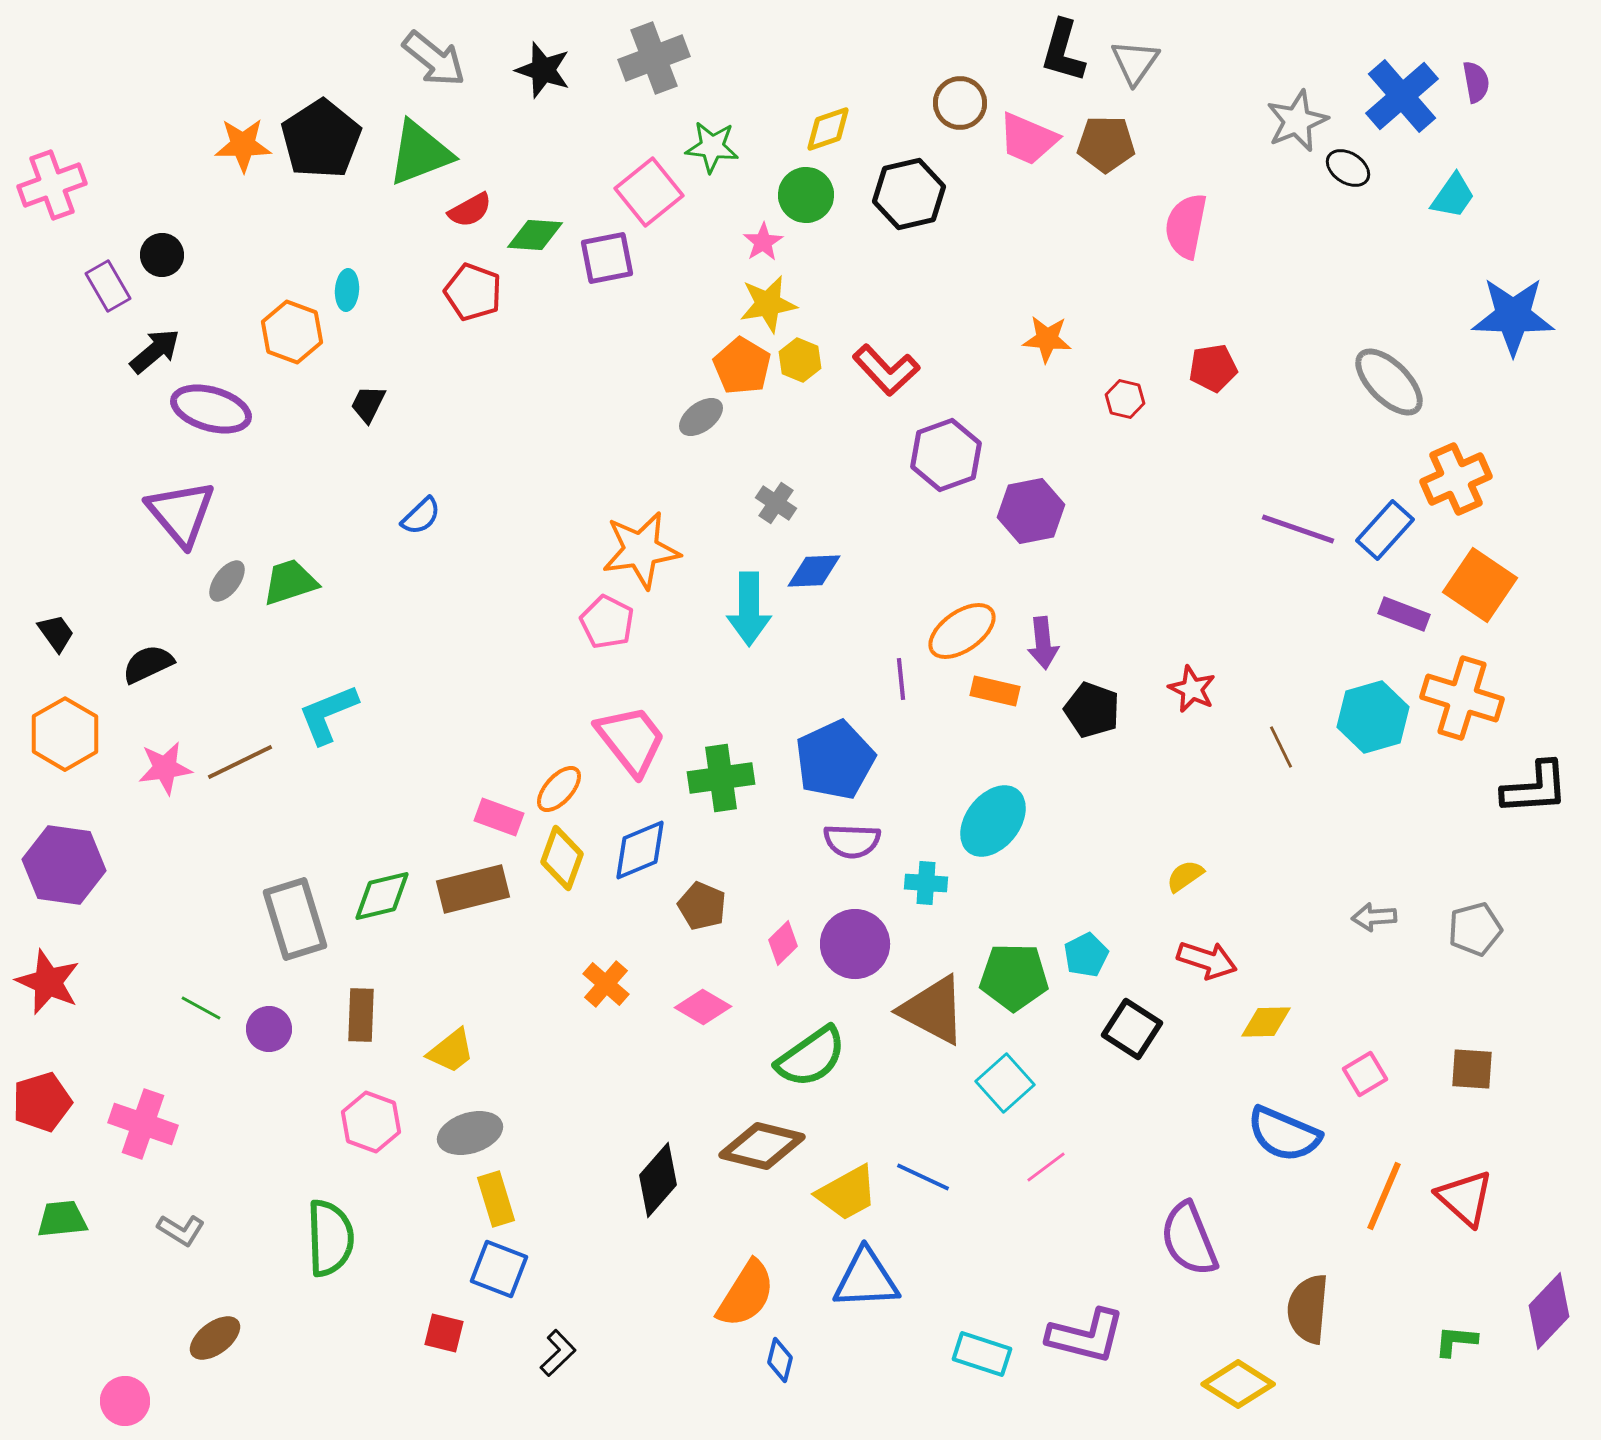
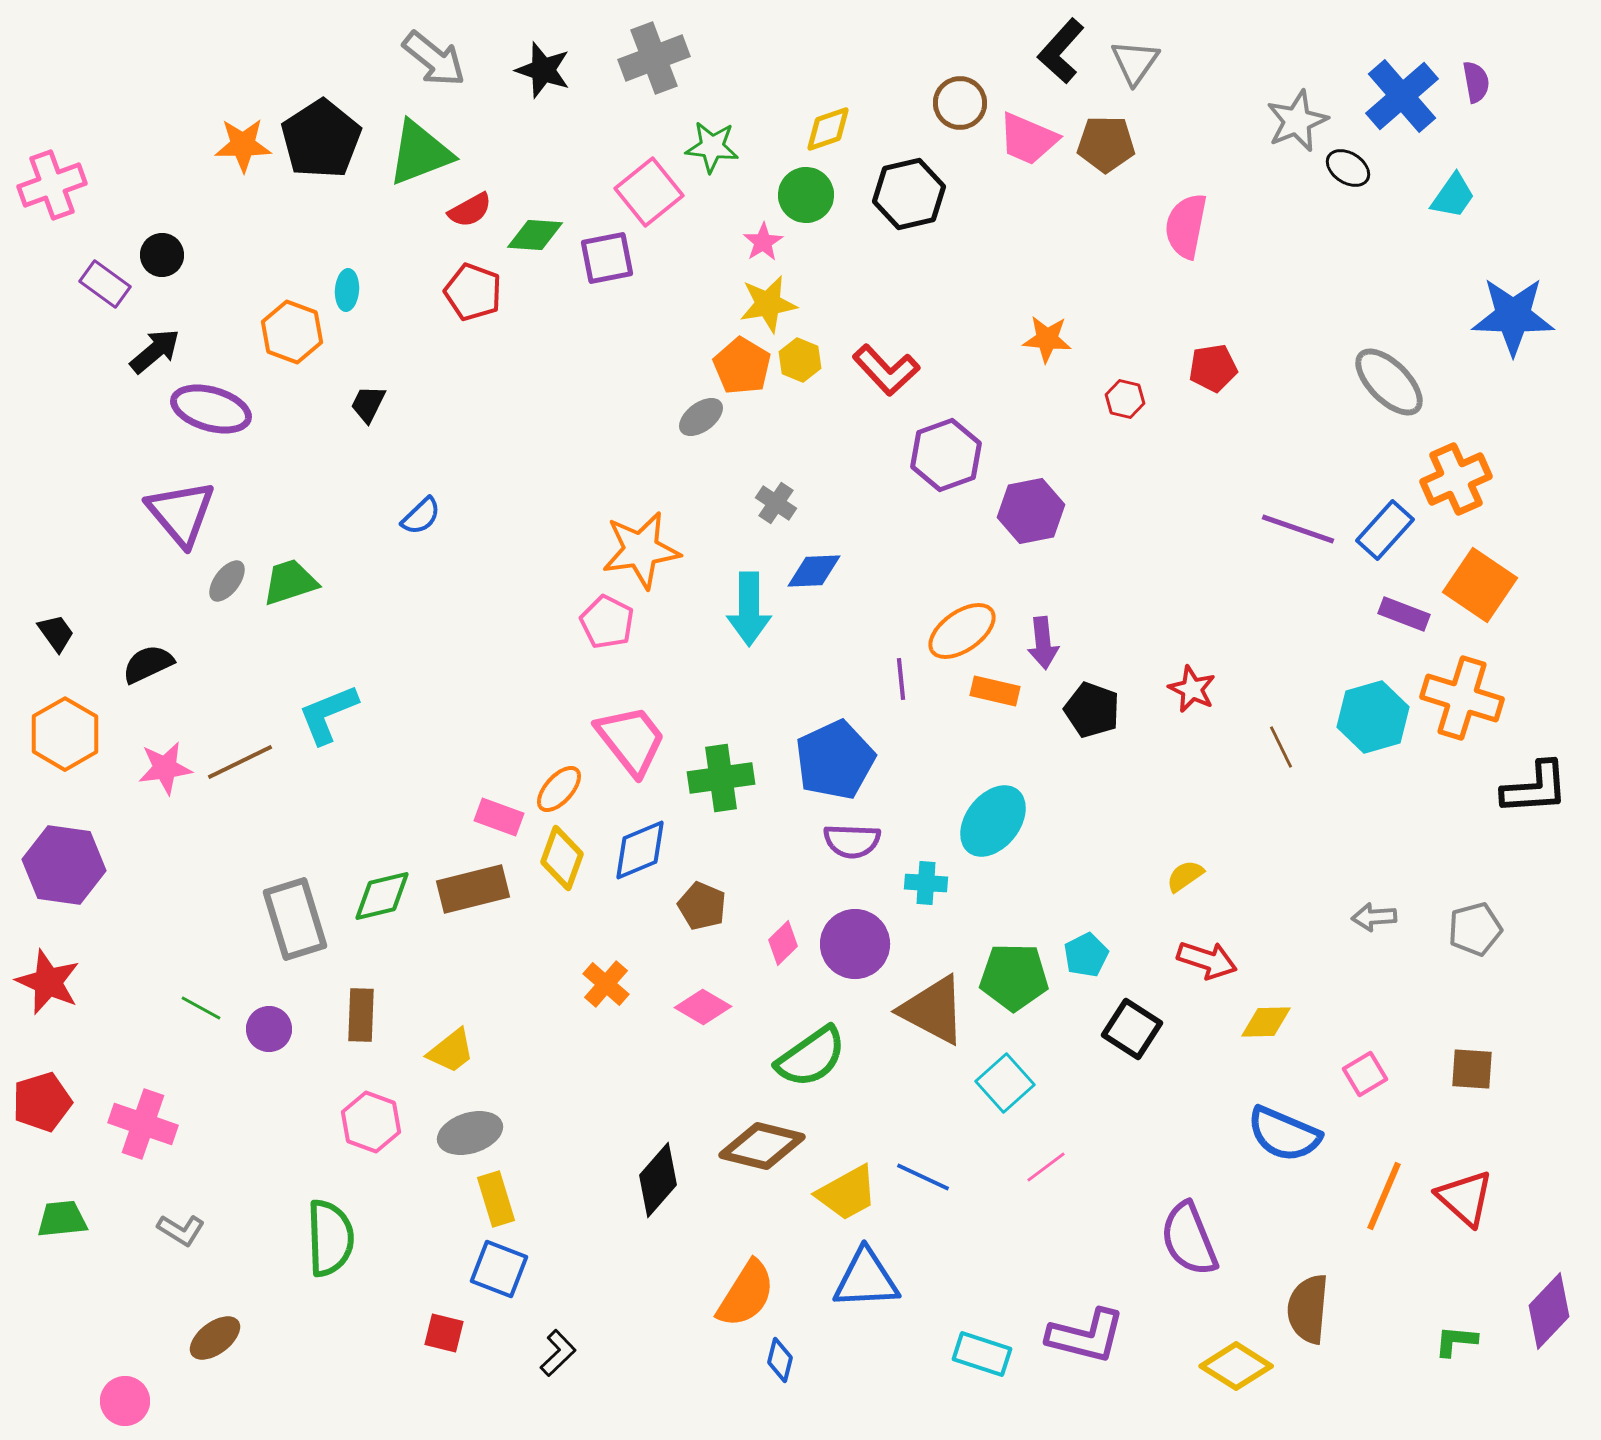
black L-shape at (1063, 51): moved 2 px left; rotated 26 degrees clockwise
purple rectangle at (108, 286): moved 3 px left, 2 px up; rotated 24 degrees counterclockwise
yellow diamond at (1238, 1384): moved 2 px left, 18 px up
